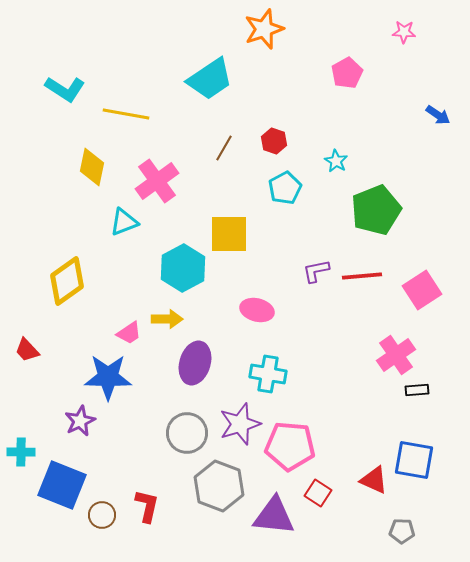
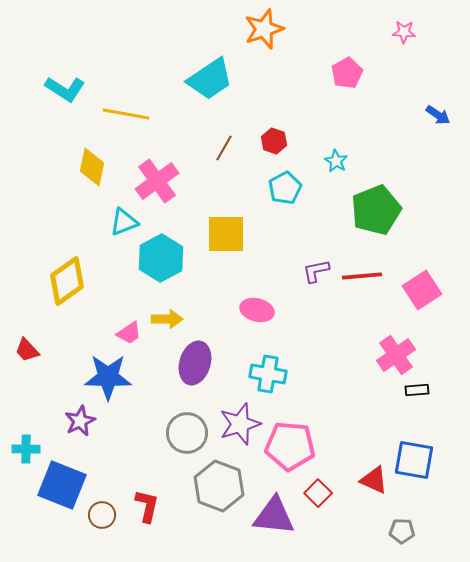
yellow square at (229, 234): moved 3 px left
cyan hexagon at (183, 268): moved 22 px left, 10 px up
cyan cross at (21, 452): moved 5 px right, 3 px up
red square at (318, 493): rotated 12 degrees clockwise
